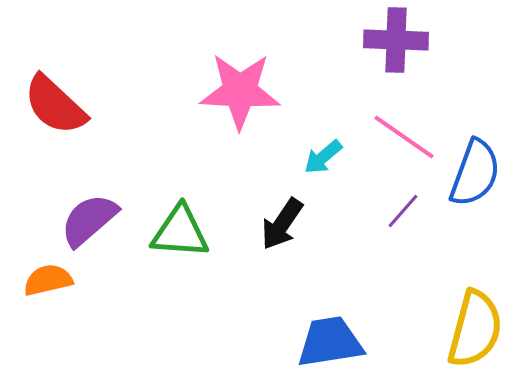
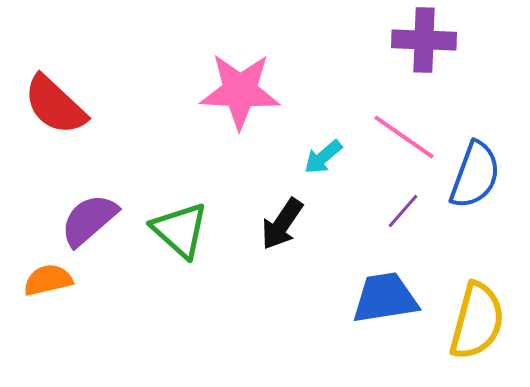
purple cross: moved 28 px right
blue semicircle: moved 2 px down
green triangle: moved 2 px up; rotated 38 degrees clockwise
yellow semicircle: moved 2 px right, 8 px up
blue trapezoid: moved 55 px right, 44 px up
